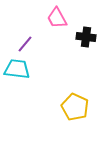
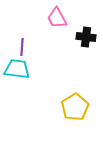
purple line: moved 3 px left, 3 px down; rotated 36 degrees counterclockwise
yellow pentagon: rotated 16 degrees clockwise
